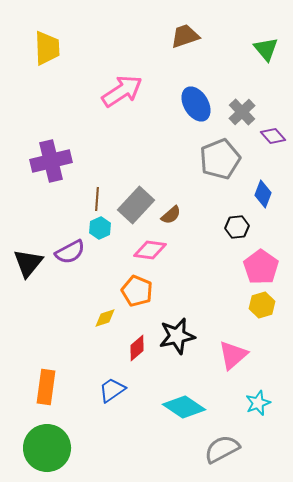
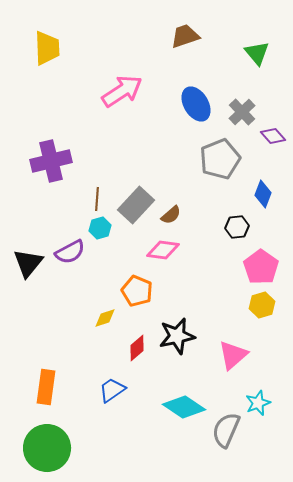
green triangle: moved 9 px left, 4 px down
cyan hexagon: rotated 10 degrees clockwise
pink diamond: moved 13 px right
gray semicircle: moved 4 px right, 19 px up; rotated 39 degrees counterclockwise
